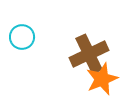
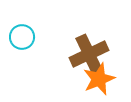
orange star: moved 3 px left
